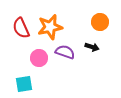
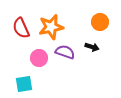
orange star: moved 1 px right
